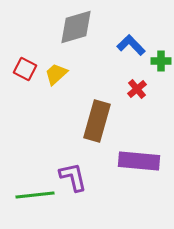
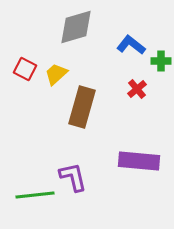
blue L-shape: rotated 8 degrees counterclockwise
brown rectangle: moved 15 px left, 14 px up
